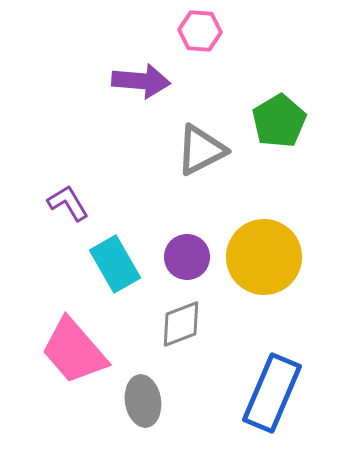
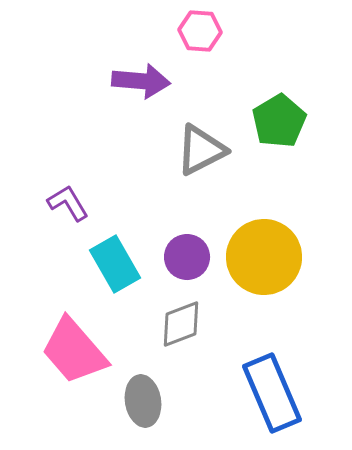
blue rectangle: rotated 46 degrees counterclockwise
